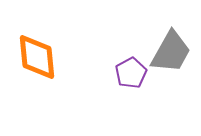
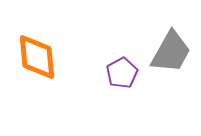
purple pentagon: moved 9 px left
